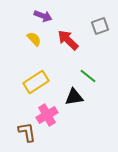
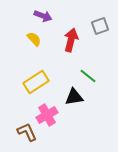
red arrow: moved 3 px right; rotated 60 degrees clockwise
brown L-shape: rotated 15 degrees counterclockwise
